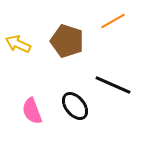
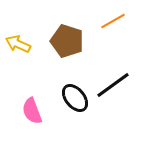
black line: rotated 60 degrees counterclockwise
black ellipse: moved 8 px up
